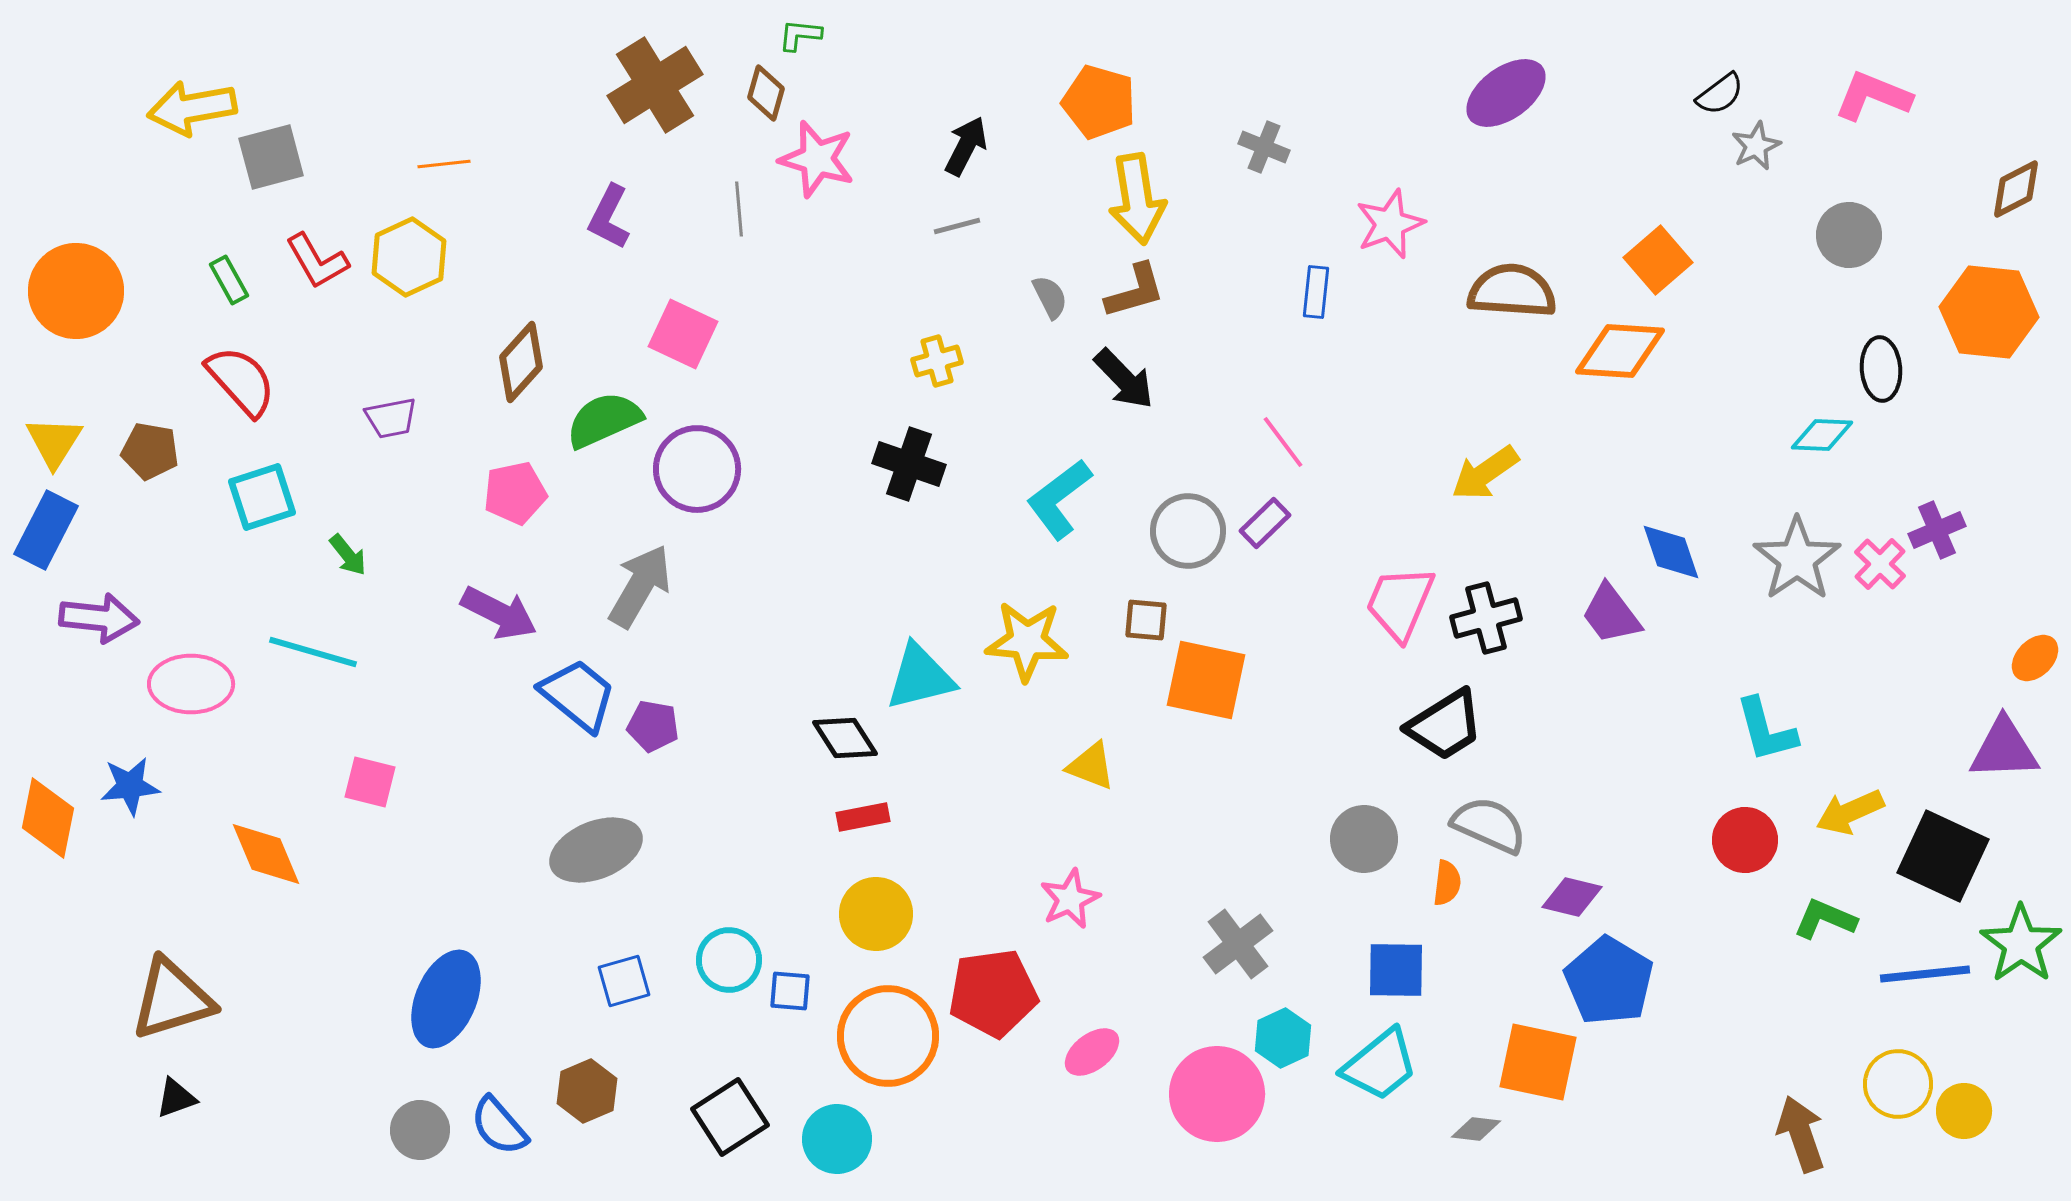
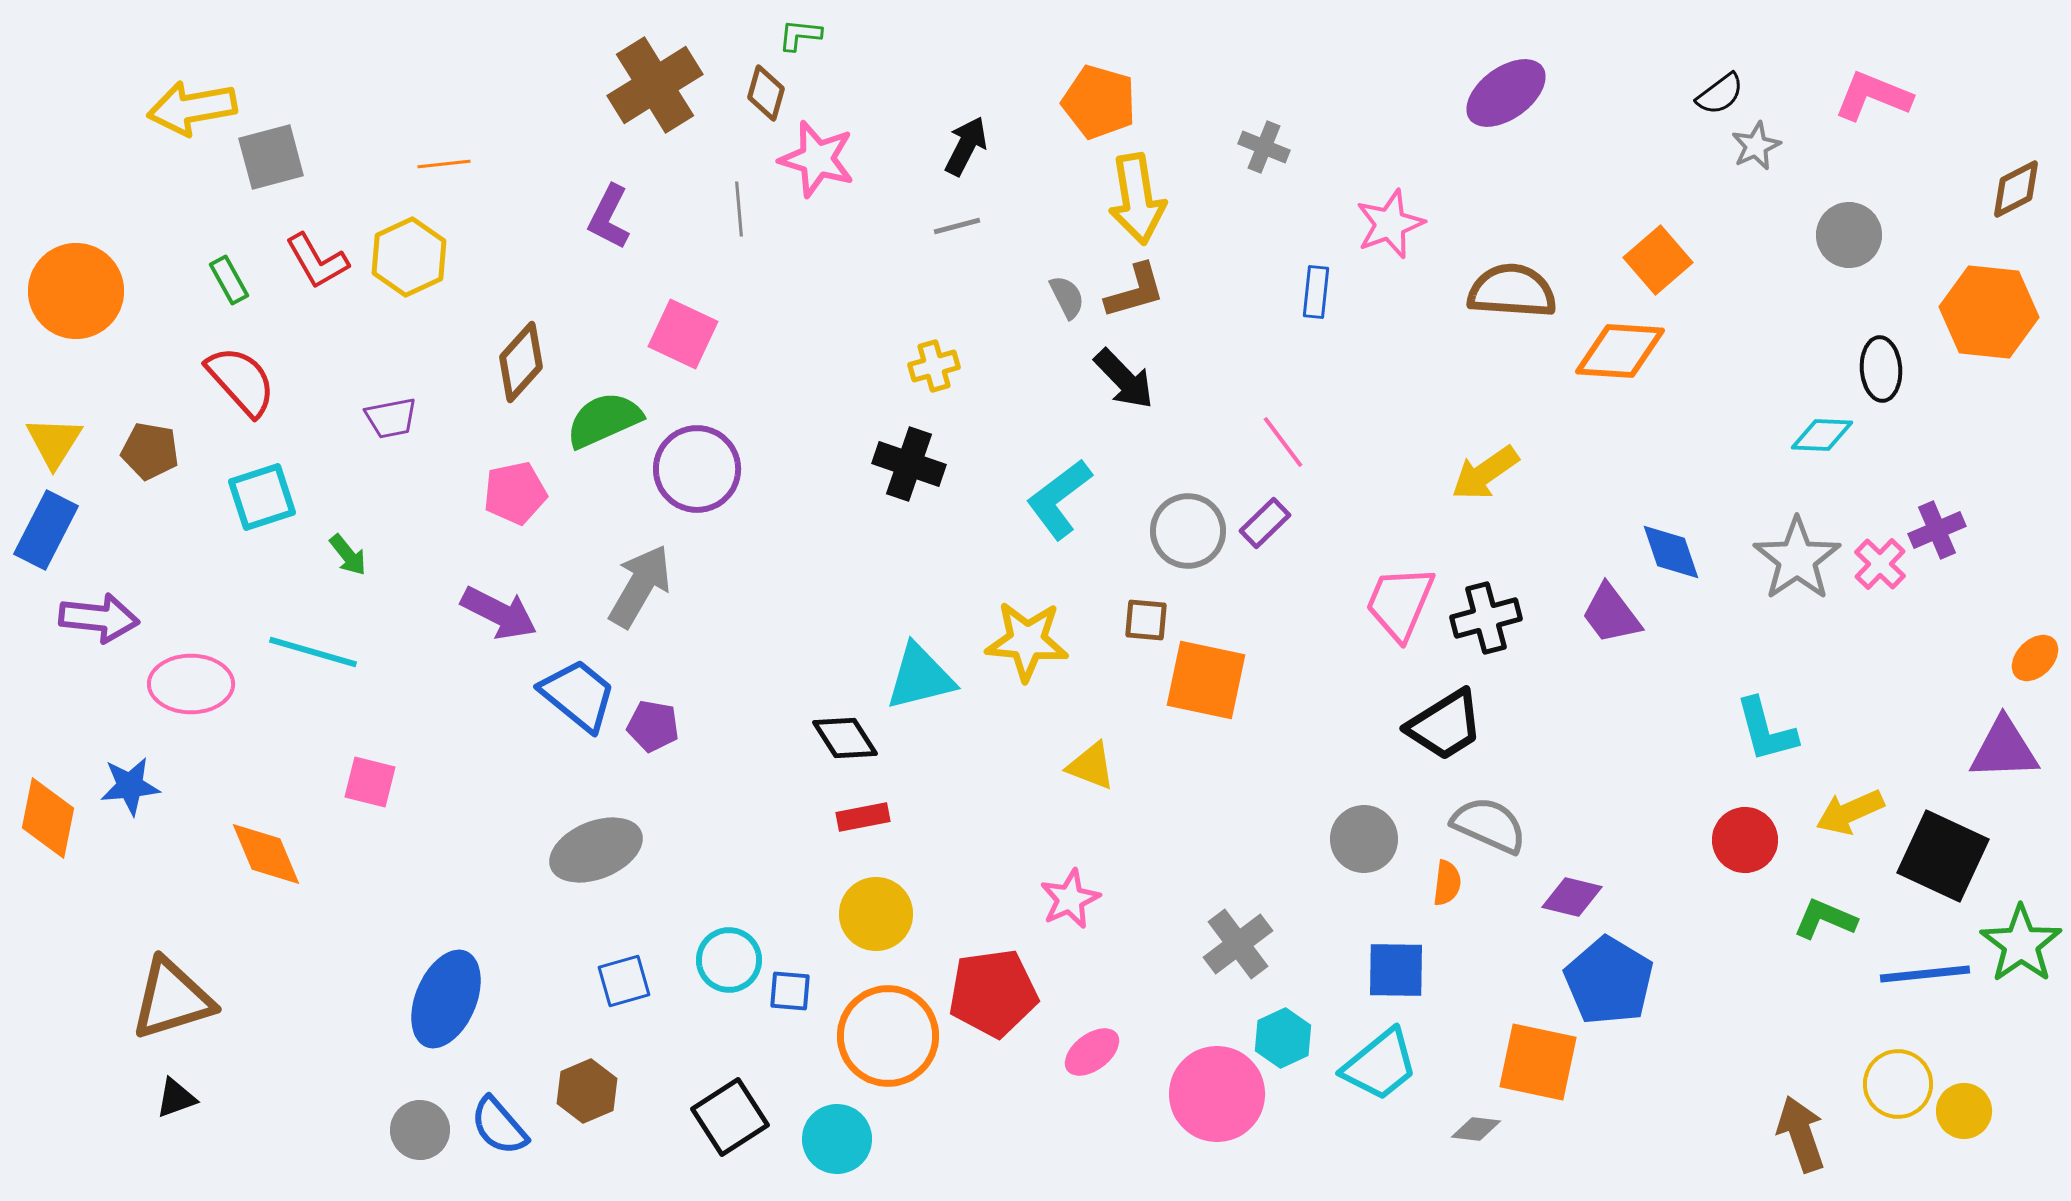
gray semicircle at (1050, 297): moved 17 px right
yellow cross at (937, 361): moved 3 px left, 5 px down
